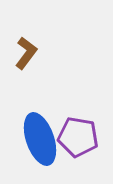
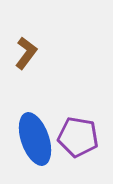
blue ellipse: moved 5 px left
